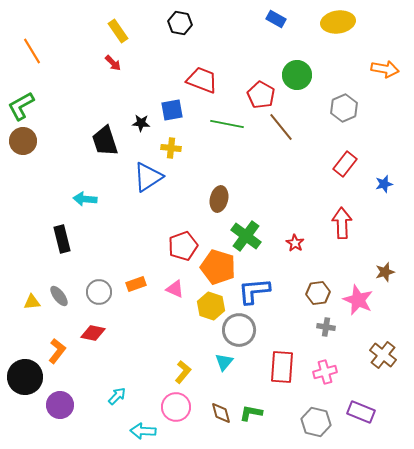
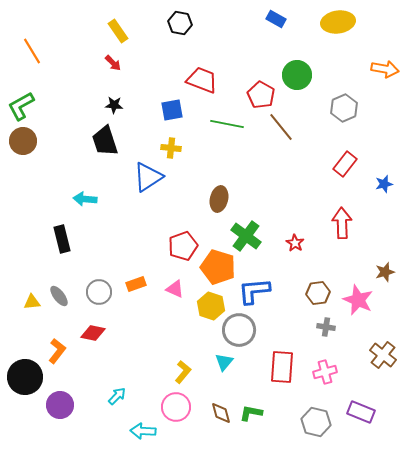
black star at (141, 123): moved 27 px left, 18 px up
